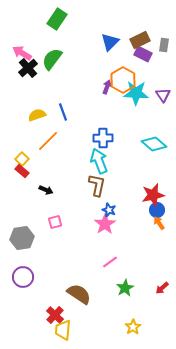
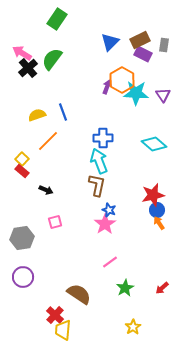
orange hexagon: moved 1 px left
